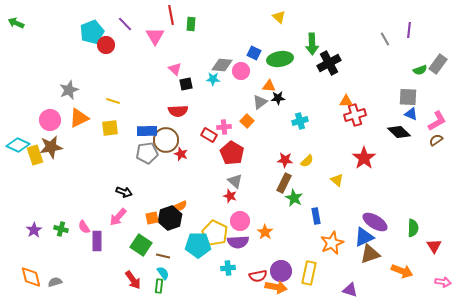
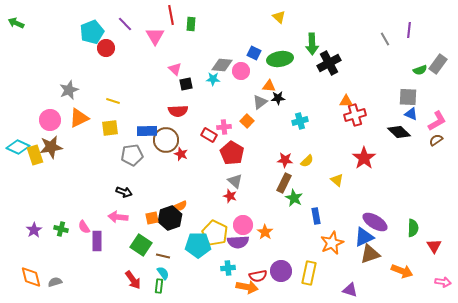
red circle at (106, 45): moved 3 px down
cyan diamond at (18, 145): moved 2 px down
gray pentagon at (147, 153): moved 15 px left, 2 px down
pink arrow at (118, 217): rotated 54 degrees clockwise
pink circle at (240, 221): moved 3 px right, 4 px down
orange arrow at (276, 287): moved 29 px left
